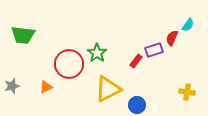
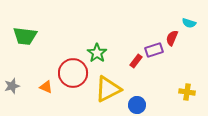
cyan semicircle: moved 1 px right, 2 px up; rotated 72 degrees clockwise
green trapezoid: moved 2 px right, 1 px down
red circle: moved 4 px right, 9 px down
orange triangle: rotated 48 degrees clockwise
